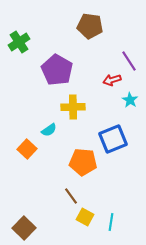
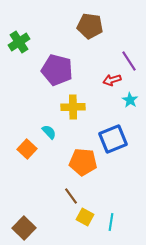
purple pentagon: rotated 16 degrees counterclockwise
cyan semicircle: moved 2 px down; rotated 98 degrees counterclockwise
